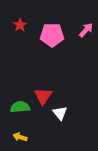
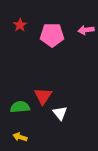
pink arrow: rotated 140 degrees counterclockwise
